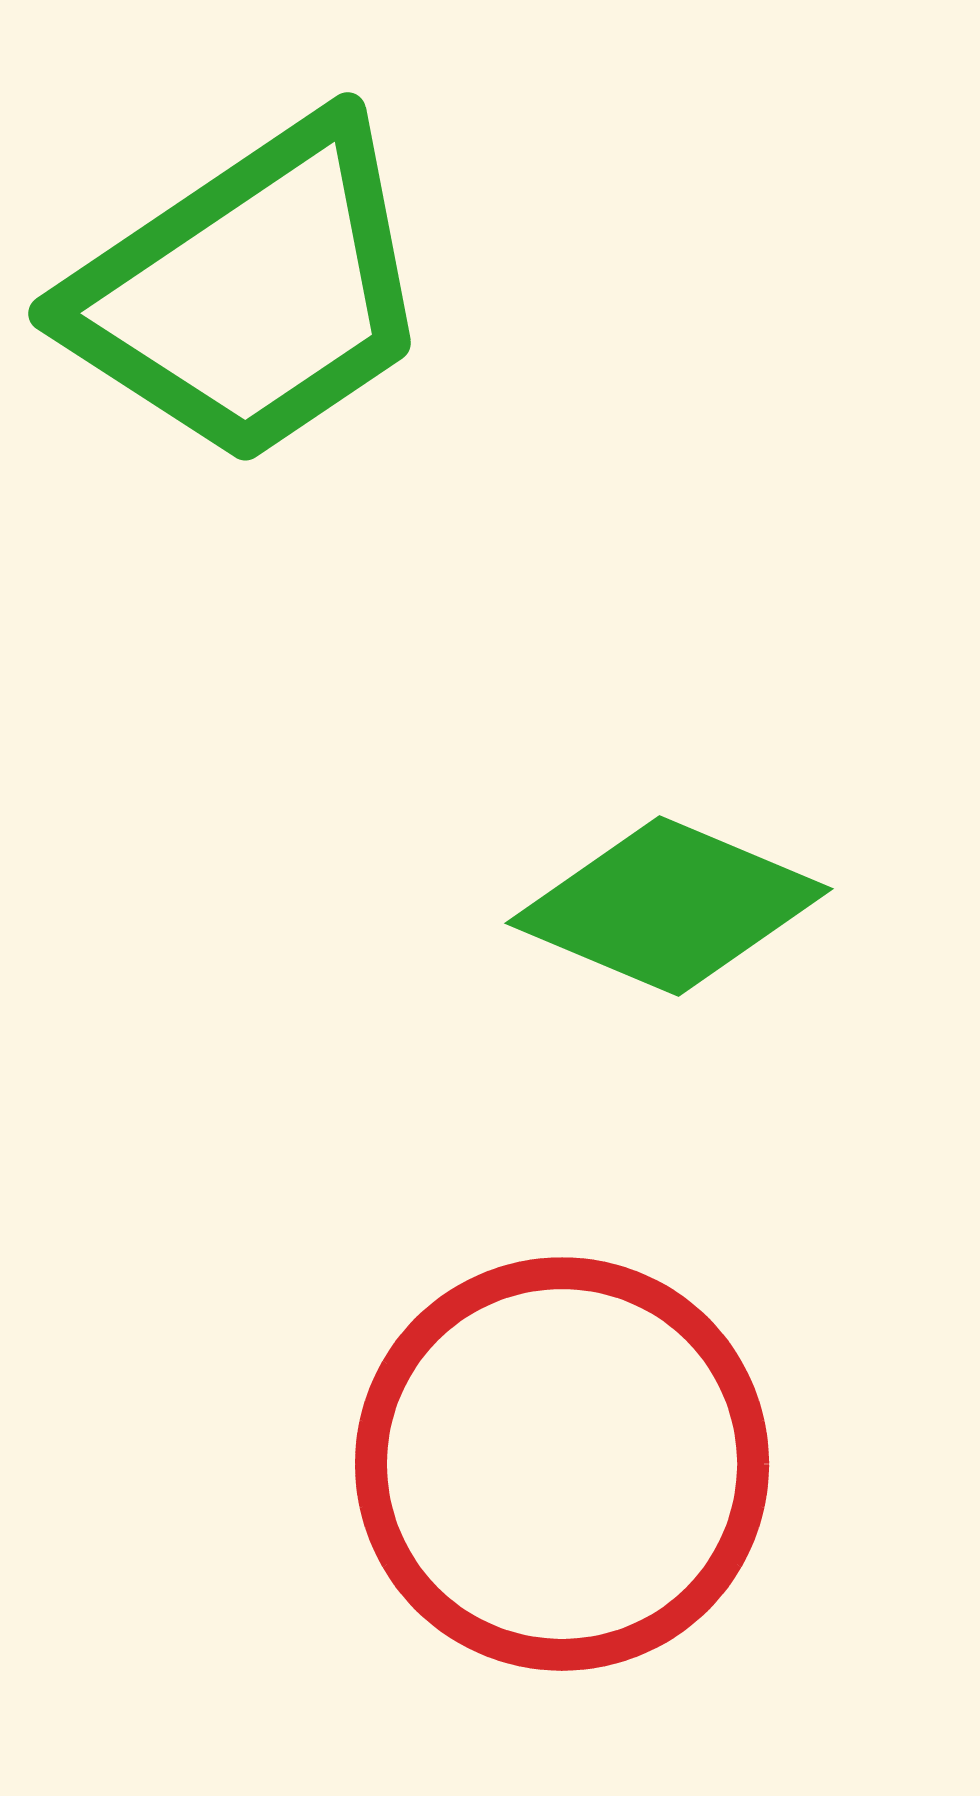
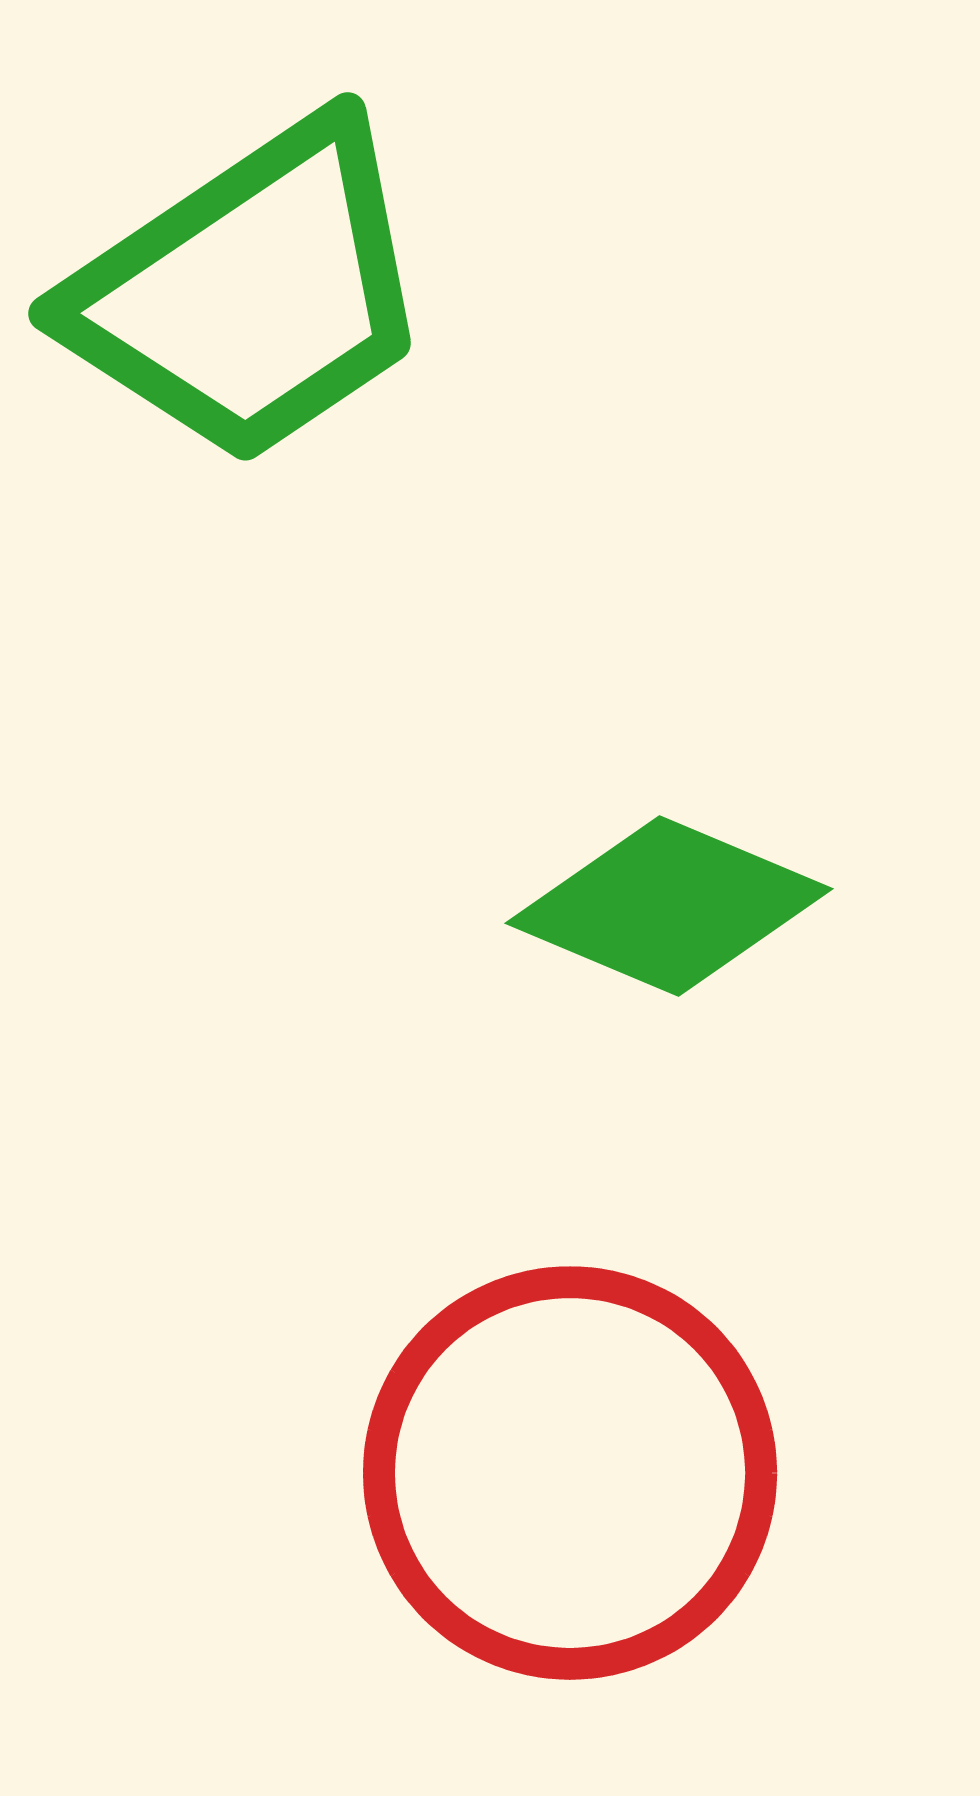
red circle: moved 8 px right, 9 px down
